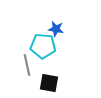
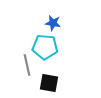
blue star: moved 3 px left, 6 px up
cyan pentagon: moved 2 px right, 1 px down
